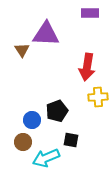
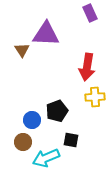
purple rectangle: rotated 66 degrees clockwise
yellow cross: moved 3 px left
